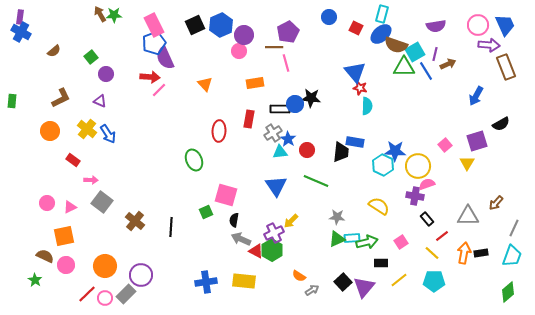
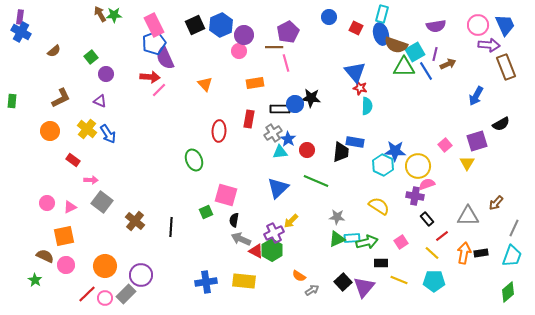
blue ellipse at (381, 34): rotated 65 degrees counterclockwise
blue triangle at (276, 186): moved 2 px right, 2 px down; rotated 20 degrees clockwise
yellow line at (399, 280): rotated 60 degrees clockwise
